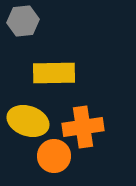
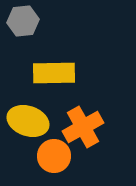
orange cross: rotated 21 degrees counterclockwise
